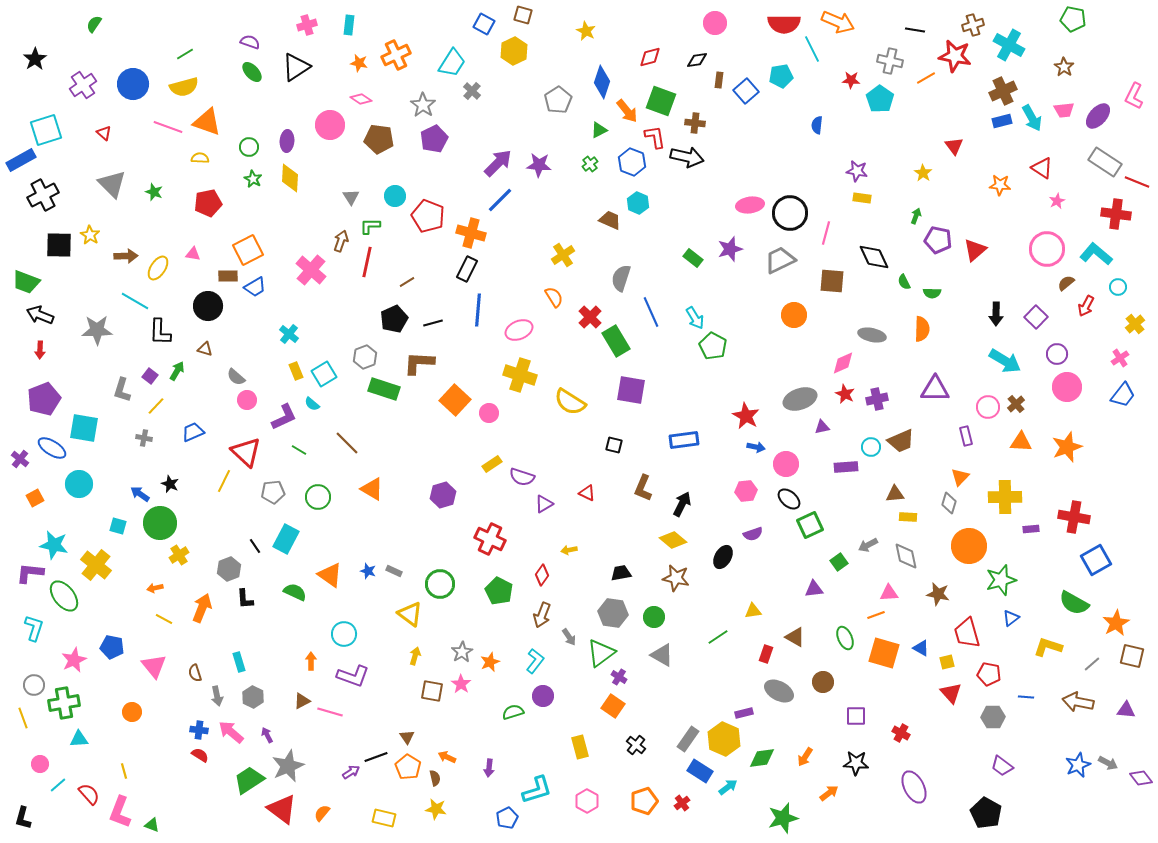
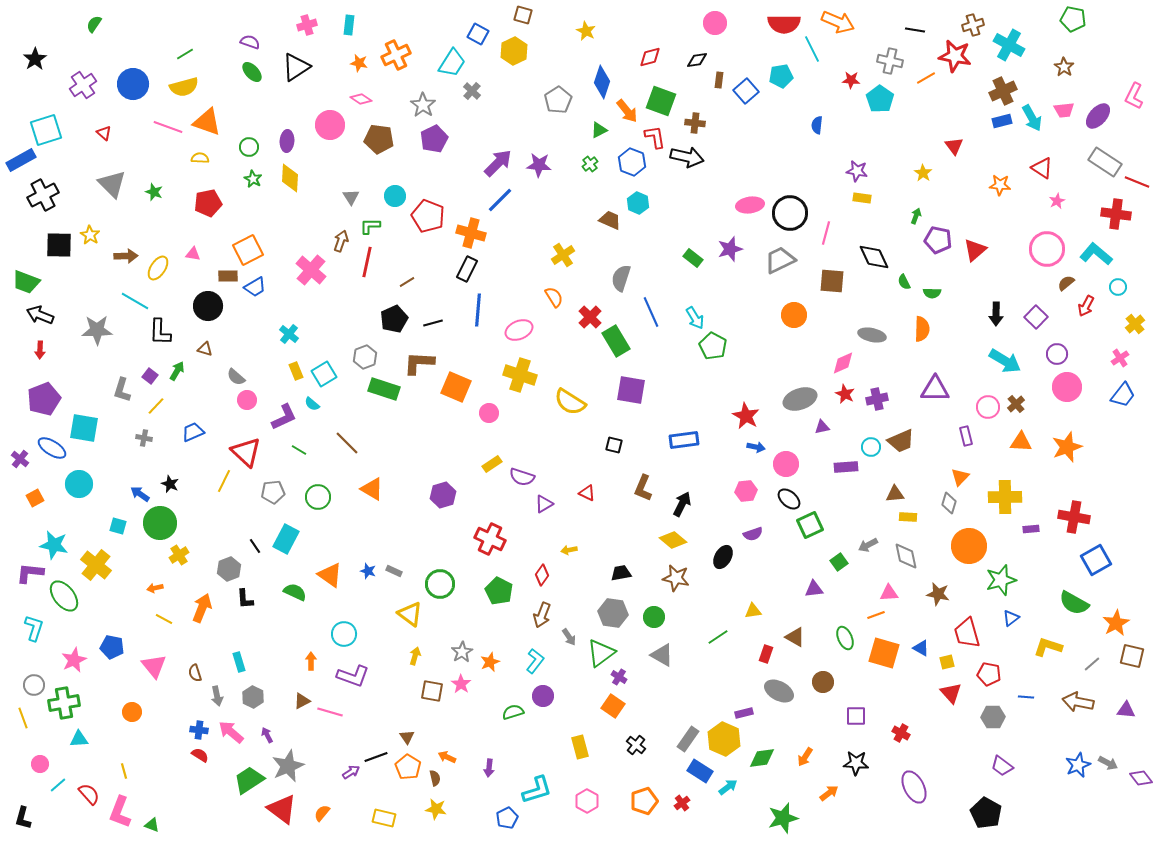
blue square at (484, 24): moved 6 px left, 10 px down
orange square at (455, 400): moved 1 px right, 13 px up; rotated 20 degrees counterclockwise
